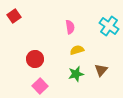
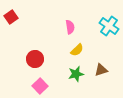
red square: moved 3 px left, 1 px down
yellow semicircle: rotated 152 degrees clockwise
brown triangle: rotated 32 degrees clockwise
